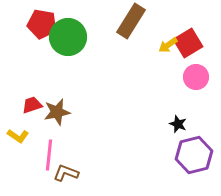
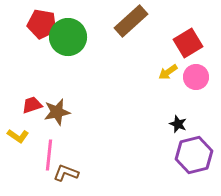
brown rectangle: rotated 16 degrees clockwise
yellow arrow: moved 27 px down
